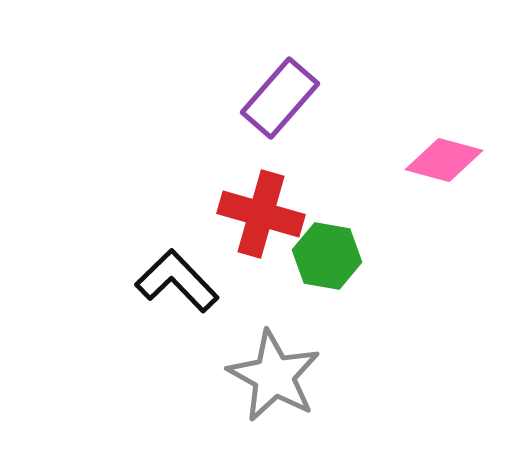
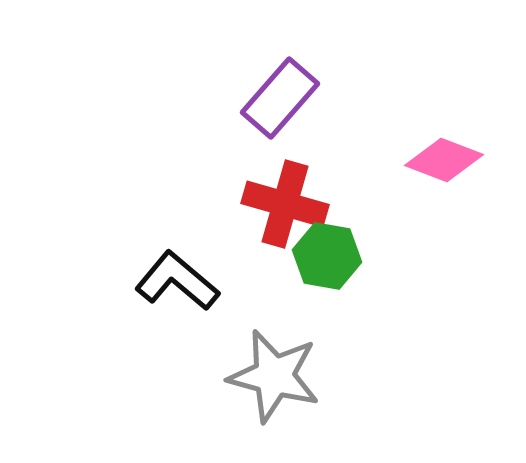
pink diamond: rotated 6 degrees clockwise
red cross: moved 24 px right, 10 px up
black L-shape: rotated 6 degrees counterclockwise
gray star: rotated 14 degrees counterclockwise
